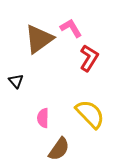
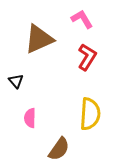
pink L-shape: moved 11 px right, 9 px up
brown triangle: rotated 12 degrees clockwise
red L-shape: moved 2 px left, 1 px up
yellow semicircle: rotated 48 degrees clockwise
pink semicircle: moved 13 px left
